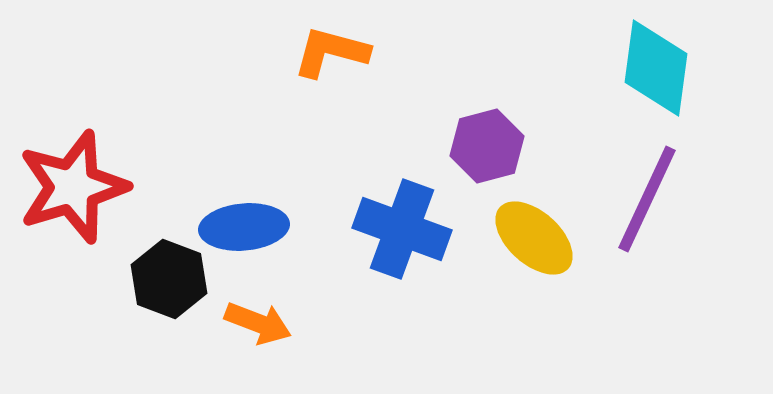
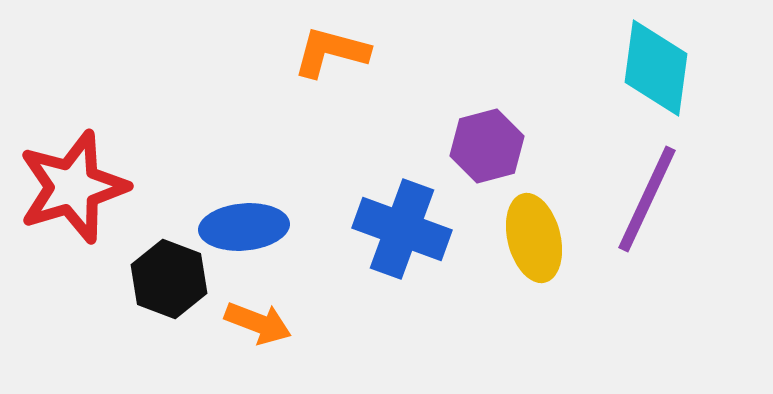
yellow ellipse: rotated 34 degrees clockwise
